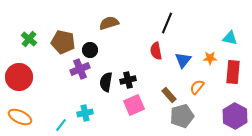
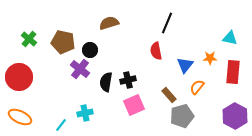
blue triangle: moved 2 px right, 5 px down
purple cross: rotated 30 degrees counterclockwise
